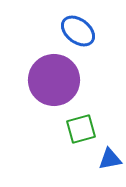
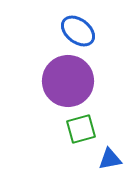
purple circle: moved 14 px right, 1 px down
